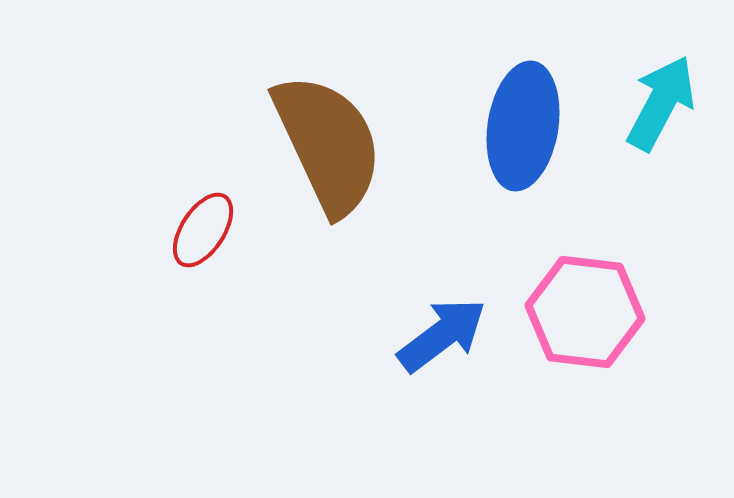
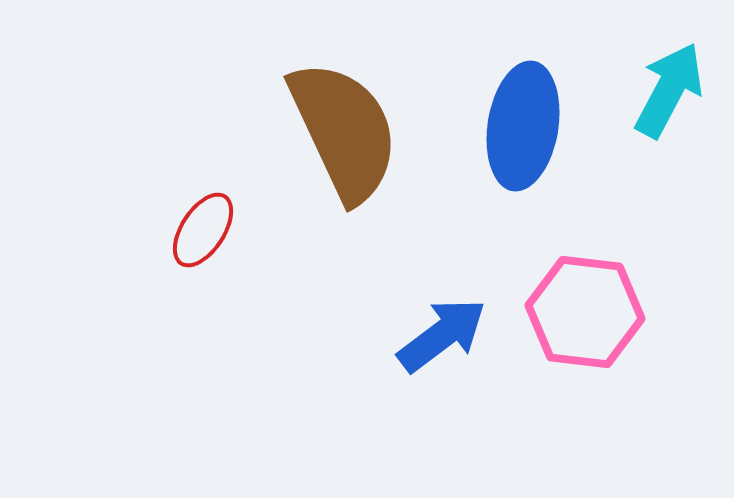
cyan arrow: moved 8 px right, 13 px up
brown semicircle: moved 16 px right, 13 px up
